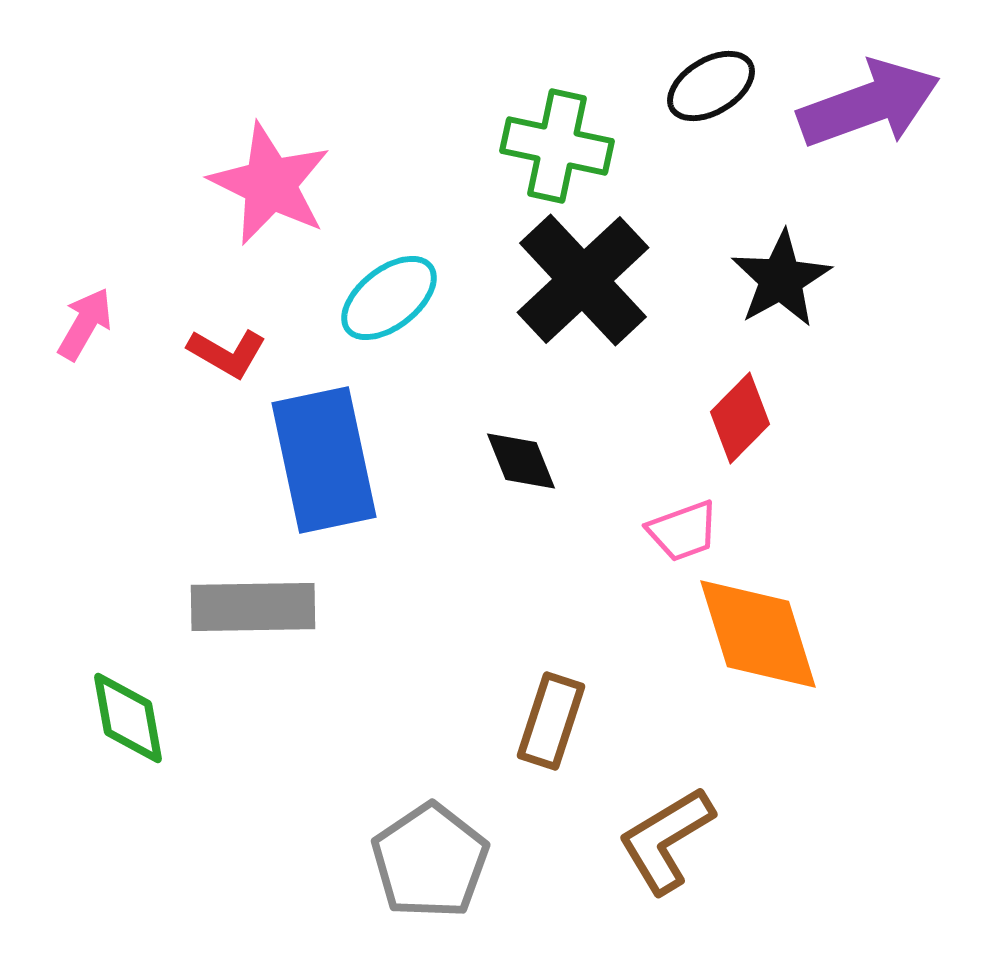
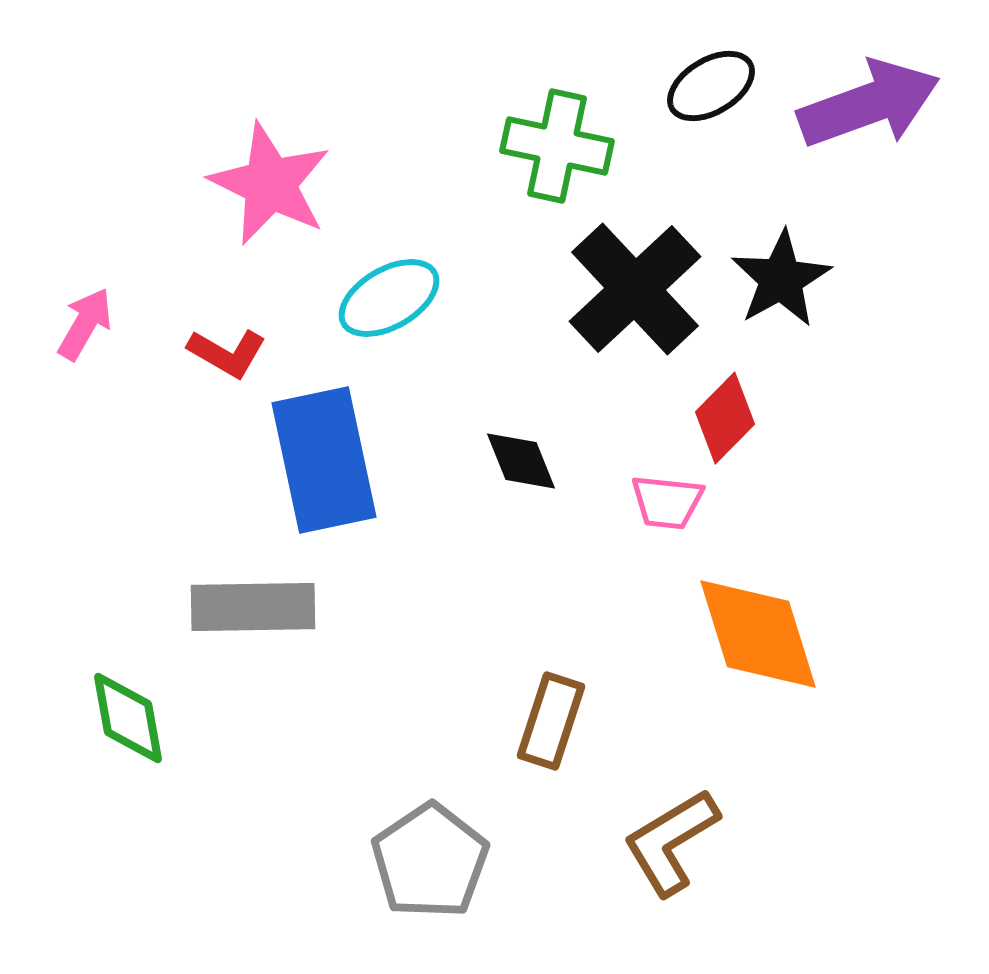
black cross: moved 52 px right, 9 px down
cyan ellipse: rotated 8 degrees clockwise
red diamond: moved 15 px left
pink trapezoid: moved 16 px left, 29 px up; rotated 26 degrees clockwise
brown L-shape: moved 5 px right, 2 px down
